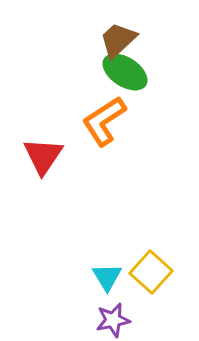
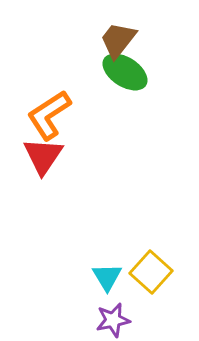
brown trapezoid: rotated 9 degrees counterclockwise
orange L-shape: moved 55 px left, 6 px up
